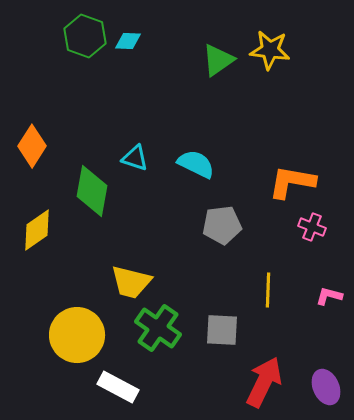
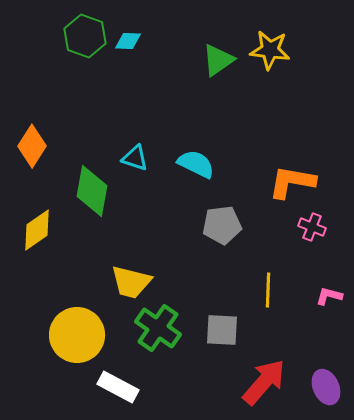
red arrow: rotated 15 degrees clockwise
